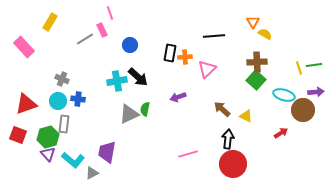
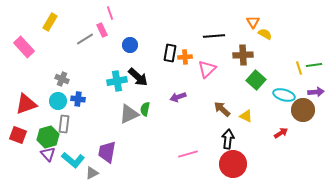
brown cross at (257, 62): moved 14 px left, 7 px up
